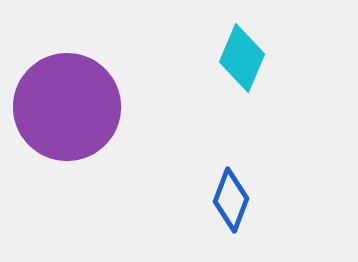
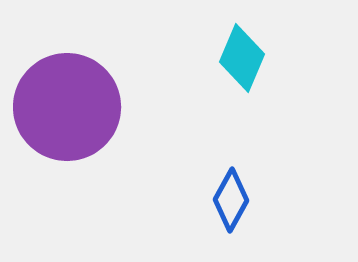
blue diamond: rotated 8 degrees clockwise
